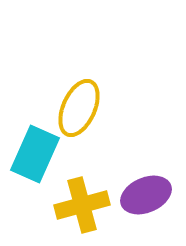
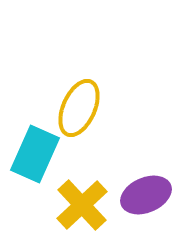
yellow cross: rotated 28 degrees counterclockwise
